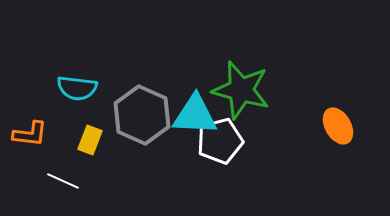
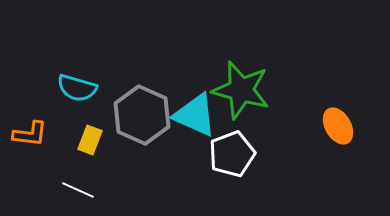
cyan semicircle: rotated 9 degrees clockwise
cyan triangle: rotated 21 degrees clockwise
white pentagon: moved 12 px right, 13 px down; rotated 6 degrees counterclockwise
white line: moved 15 px right, 9 px down
